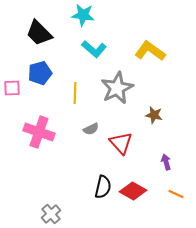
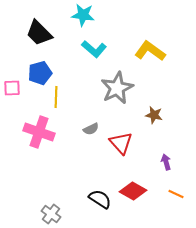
yellow line: moved 19 px left, 4 px down
black semicircle: moved 3 px left, 12 px down; rotated 70 degrees counterclockwise
gray cross: rotated 12 degrees counterclockwise
